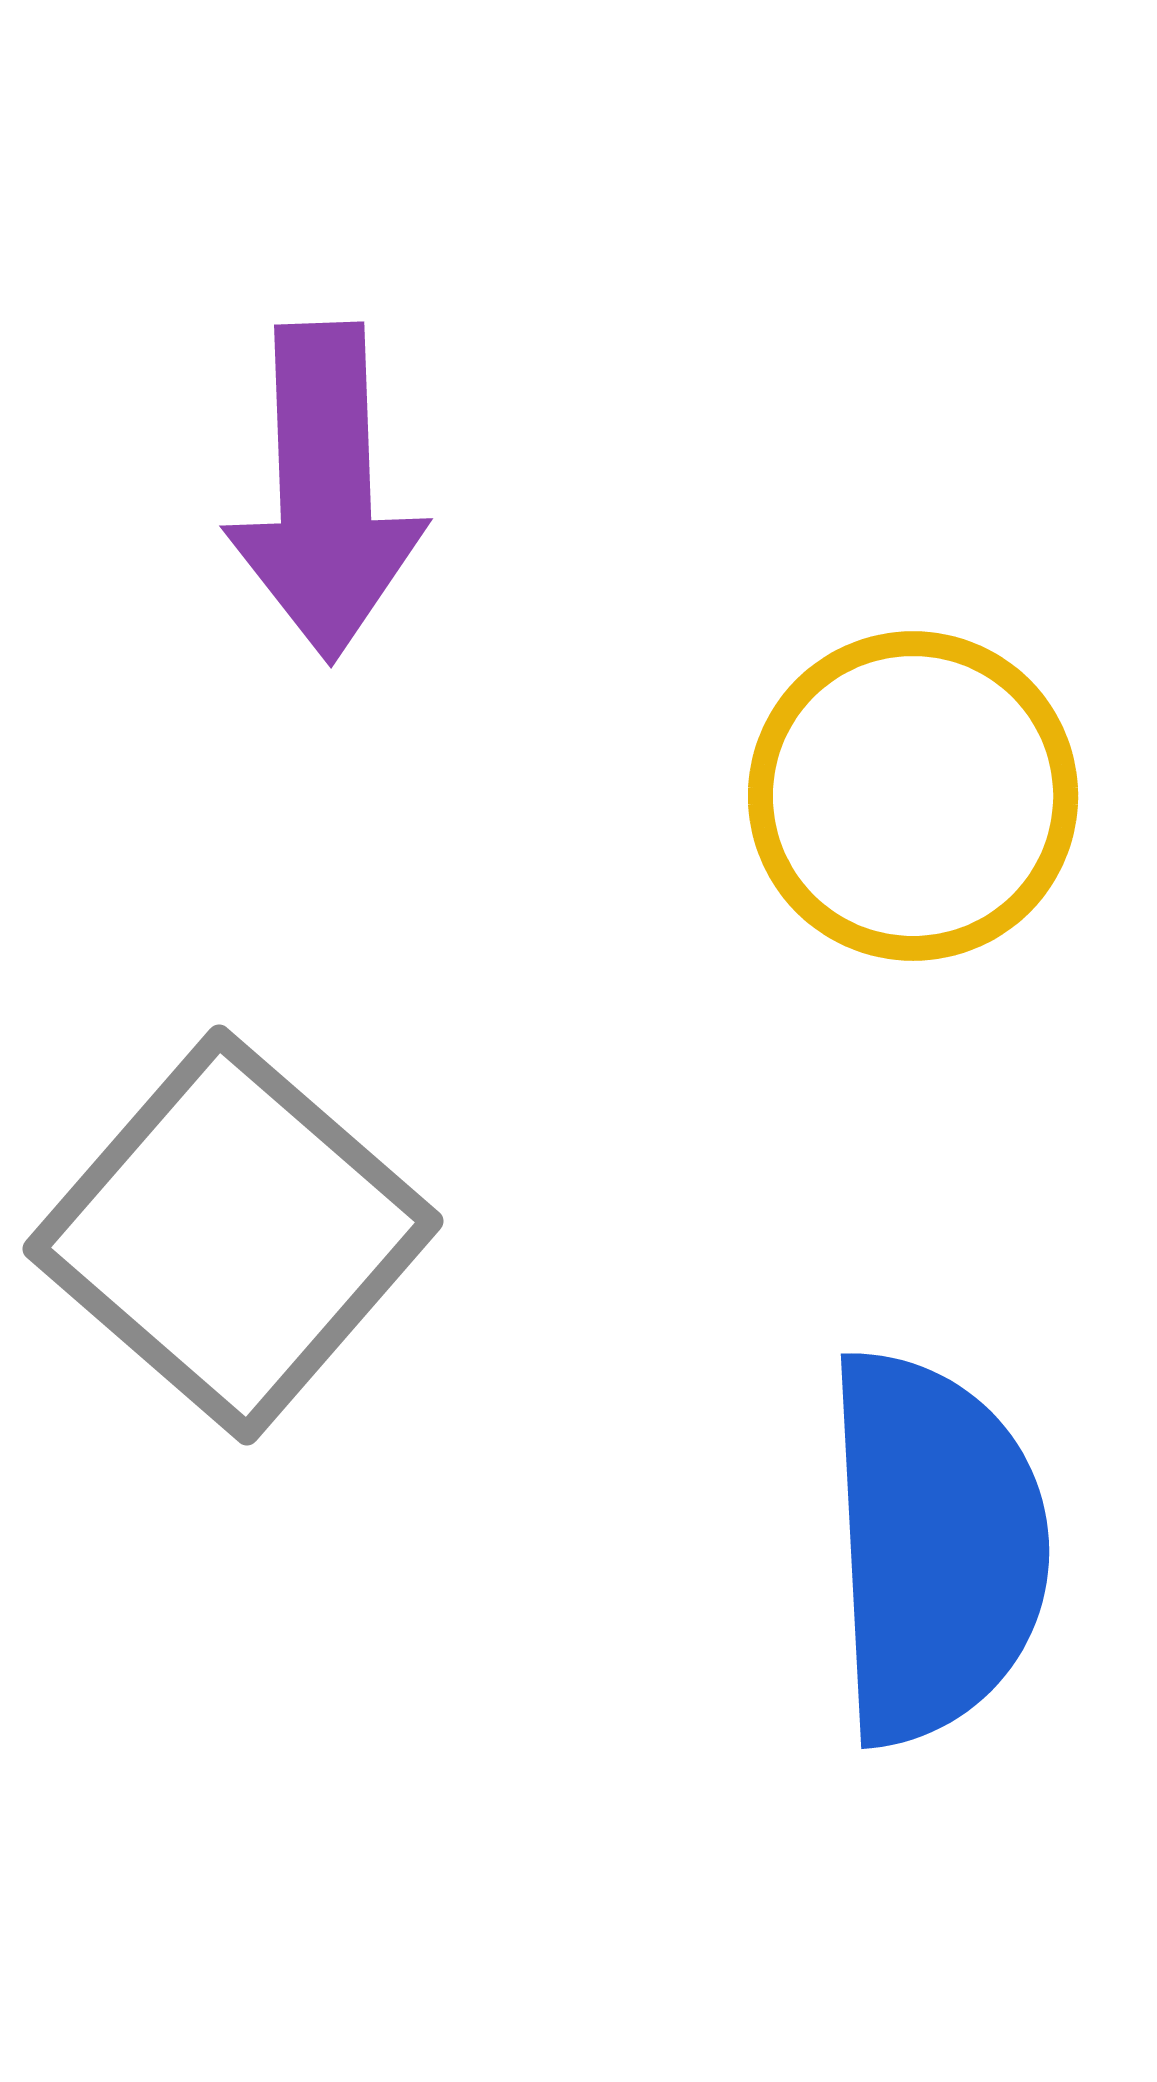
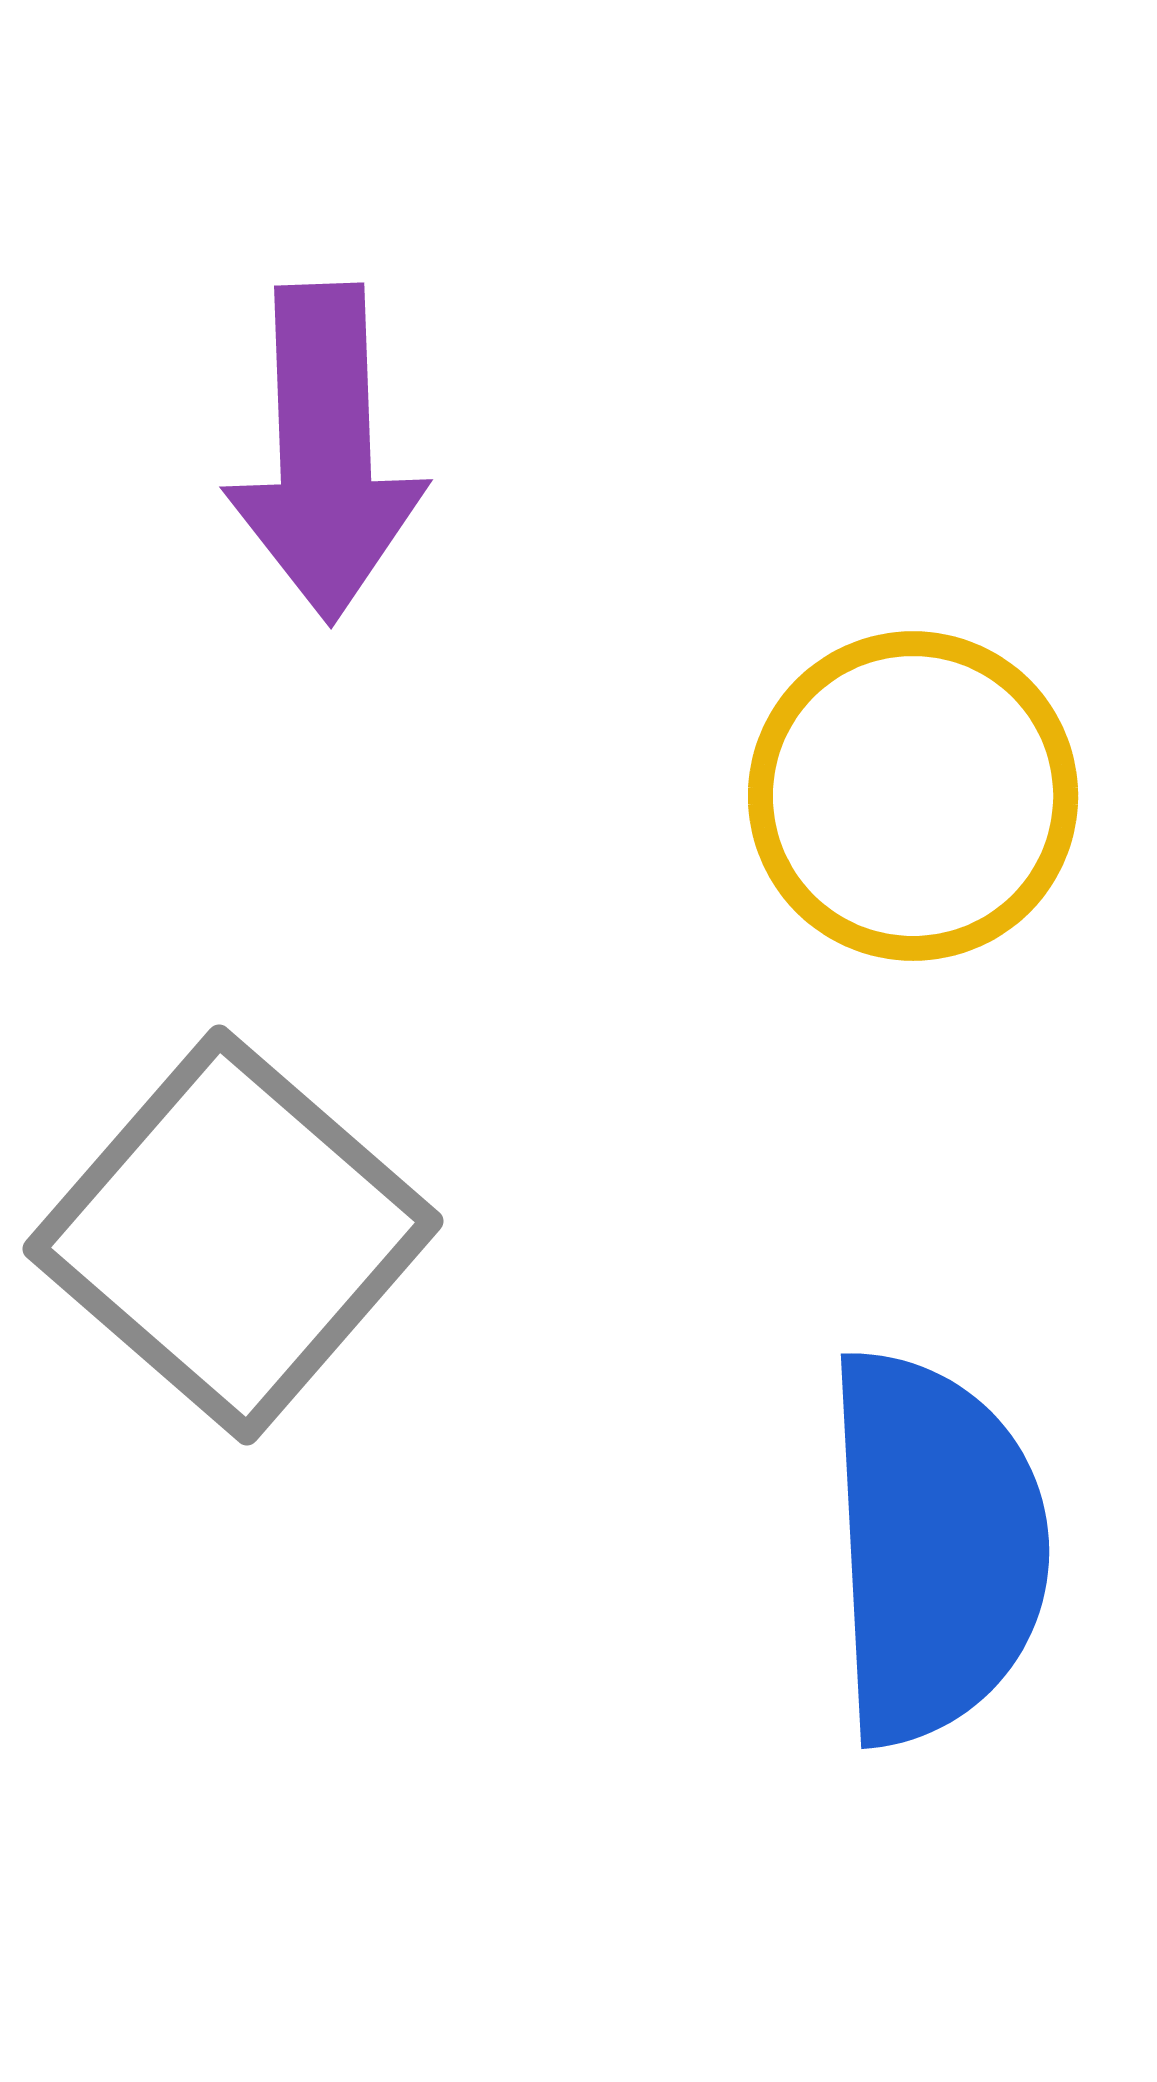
purple arrow: moved 39 px up
